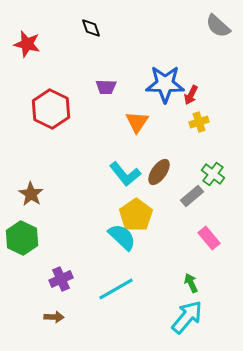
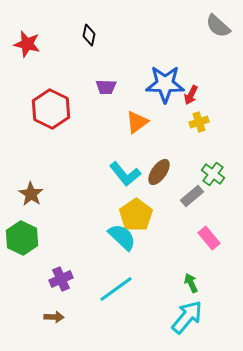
black diamond: moved 2 px left, 7 px down; rotated 30 degrees clockwise
orange triangle: rotated 20 degrees clockwise
cyan line: rotated 6 degrees counterclockwise
